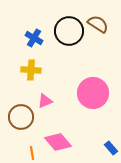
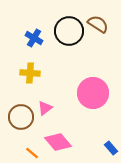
yellow cross: moved 1 px left, 3 px down
pink triangle: moved 7 px down; rotated 14 degrees counterclockwise
orange line: rotated 40 degrees counterclockwise
